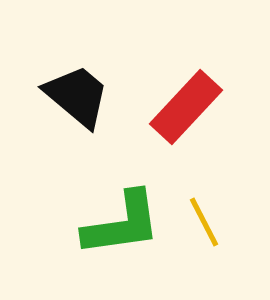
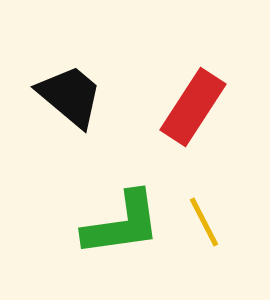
black trapezoid: moved 7 px left
red rectangle: moved 7 px right; rotated 10 degrees counterclockwise
